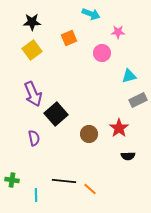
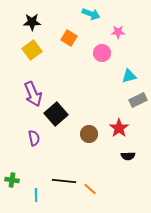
orange square: rotated 35 degrees counterclockwise
